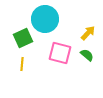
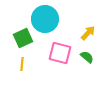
green semicircle: moved 2 px down
